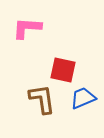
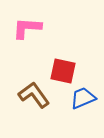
red square: moved 1 px down
brown L-shape: moved 8 px left, 4 px up; rotated 28 degrees counterclockwise
